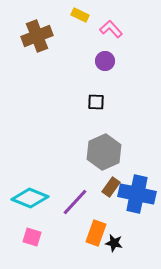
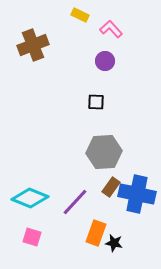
brown cross: moved 4 px left, 9 px down
gray hexagon: rotated 20 degrees clockwise
